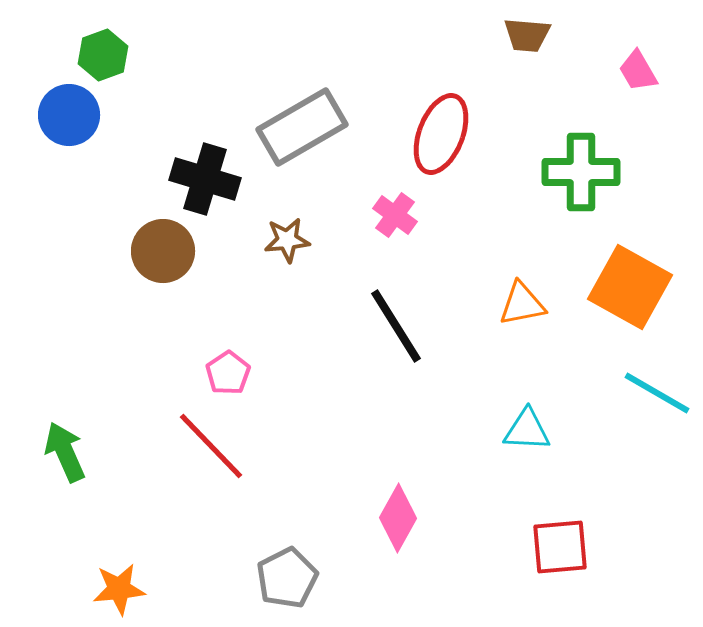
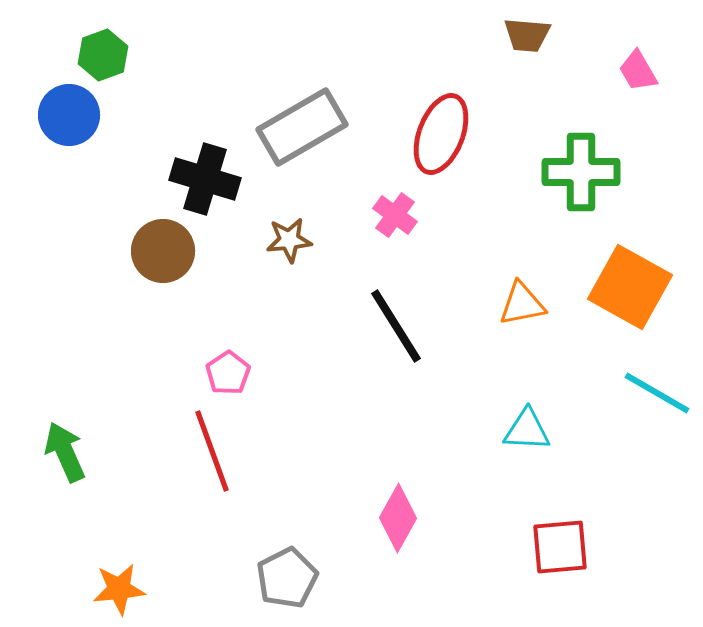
brown star: moved 2 px right
red line: moved 1 px right, 5 px down; rotated 24 degrees clockwise
